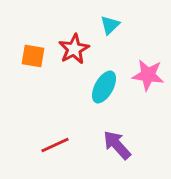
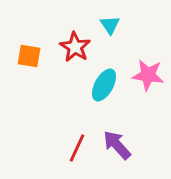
cyan triangle: rotated 20 degrees counterclockwise
red star: moved 1 px right, 2 px up; rotated 12 degrees counterclockwise
orange square: moved 4 px left
cyan ellipse: moved 2 px up
red line: moved 22 px right, 3 px down; rotated 40 degrees counterclockwise
